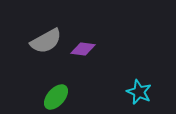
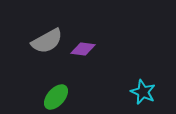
gray semicircle: moved 1 px right
cyan star: moved 4 px right
